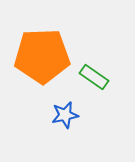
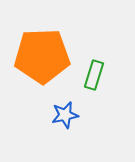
green rectangle: moved 2 px up; rotated 72 degrees clockwise
